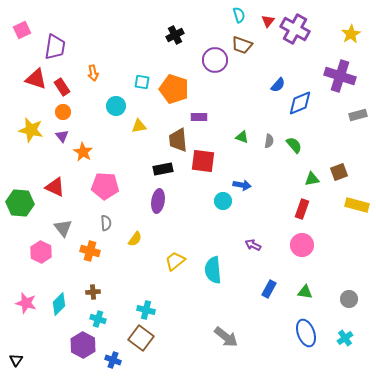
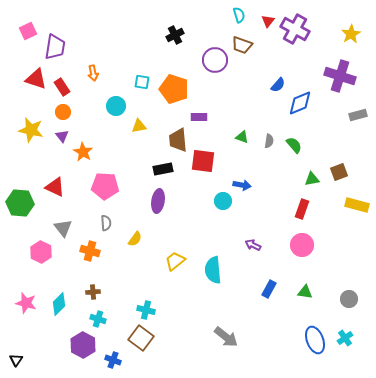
pink square at (22, 30): moved 6 px right, 1 px down
blue ellipse at (306, 333): moved 9 px right, 7 px down
